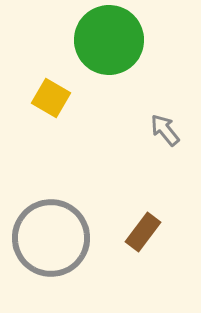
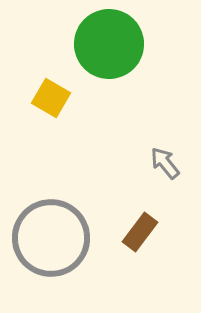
green circle: moved 4 px down
gray arrow: moved 33 px down
brown rectangle: moved 3 px left
